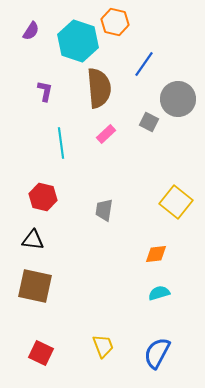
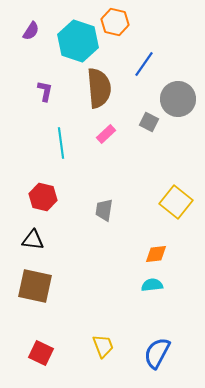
cyan semicircle: moved 7 px left, 8 px up; rotated 10 degrees clockwise
